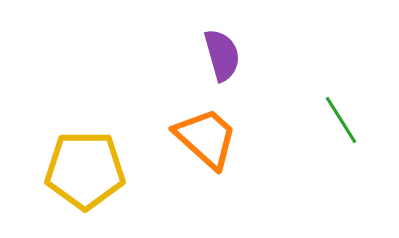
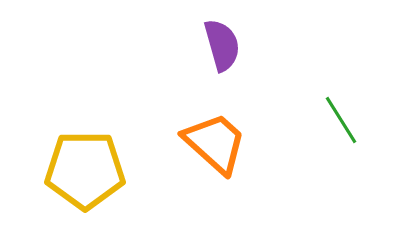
purple semicircle: moved 10 px up
orange trapezoid: moved 9 px right, 5 px down
